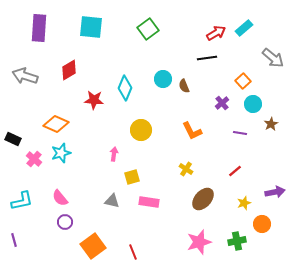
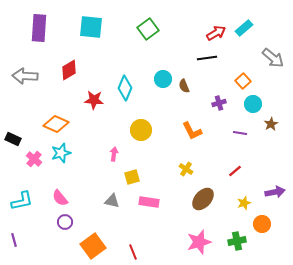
gray arrow at (25, 76): rotated 15 degrees counterclockwise
purple cross at (222, 103): moved 3 px left; rotated 24 degrees clockwise
